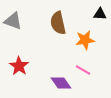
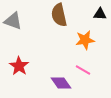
brown semicircle: moved 1 px right, 8 px up
